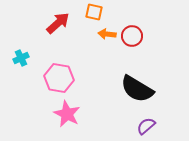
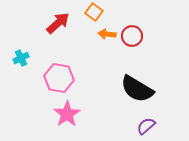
orange square: rotated 24 degrees clockwise
pink star: rotated 12 degrees clockwise
